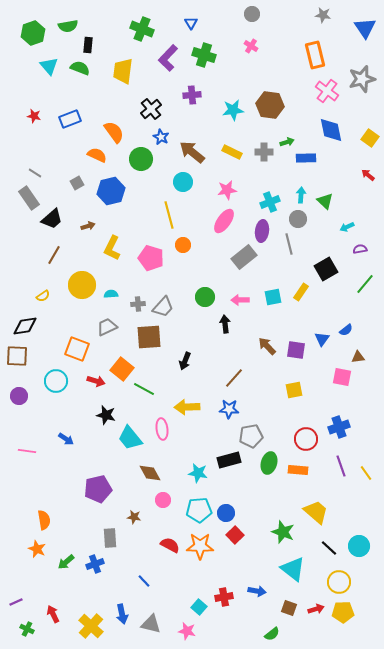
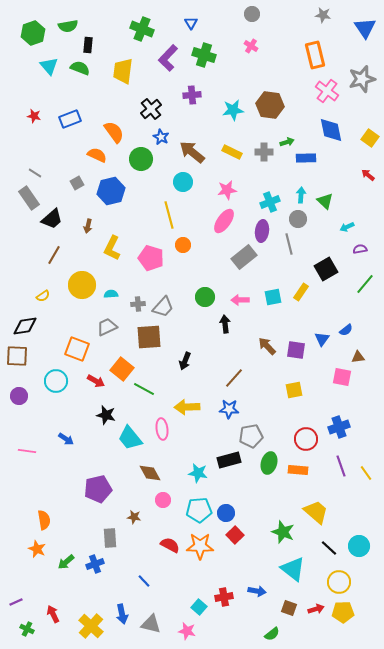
brown arrow at (88, 226): rotated 120 degrees clockwise
red arrow at (96, 381): rotated 12 degrees clockwise
